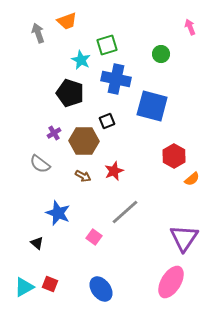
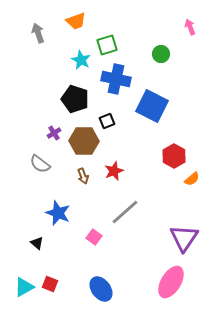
orange trapezoid: moved 9 px right
black pentagon: moved 5 px right, 6 px down
blue square: rotated 12 degrees clockwise
brown arrow: rotated 42 degrees clockwise
